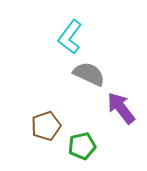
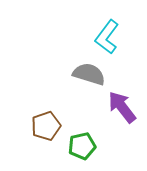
cyan L-shape: moved 37 px right
gray semicircle: rotated 8 degrees counterclockwise
purple arrow: moved 1 px right, 1 px up
